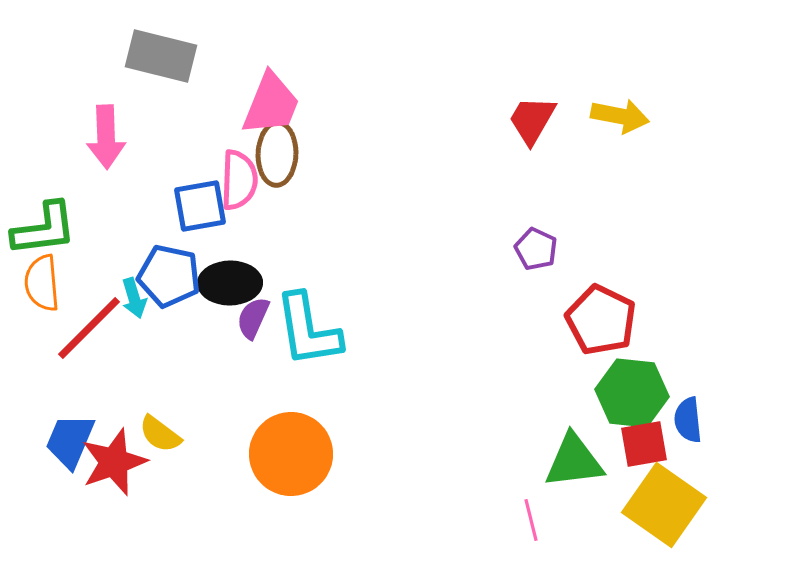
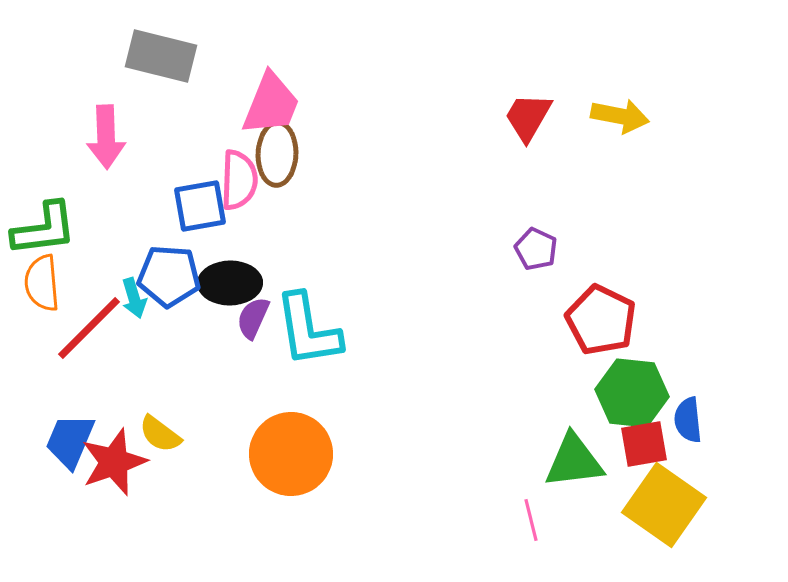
red trapezoid: moved 4 px left, 3 px up
blue pentagon: rotated 8 degrees counterclockwise
